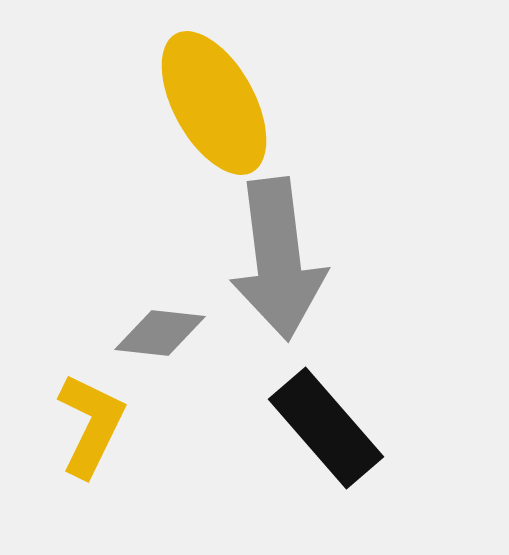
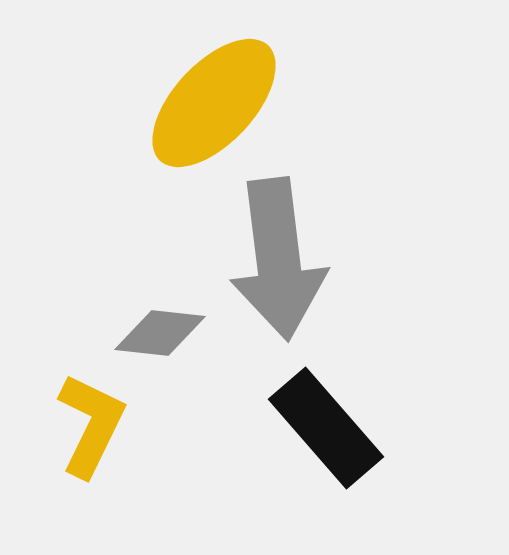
yellow ellipse: rotated 72 degrees clockwise
